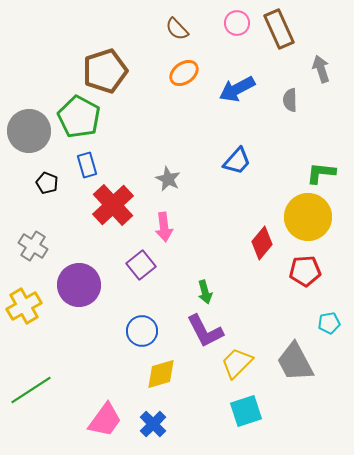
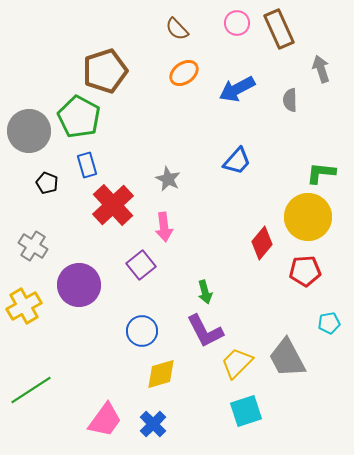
gray trapezoid: moved 8 px left, 4 px up
